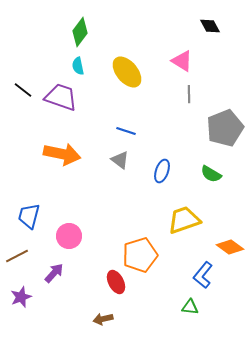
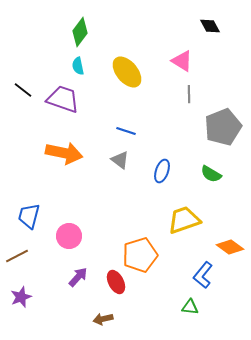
purple trapezoid: moved 2 px right, 2 px down
gray pentagon: moved 2 px left, 1 px up
orange arrow: moved 2 px right, 1 px up
purple arrow: moved 24 px right, 4 px down
